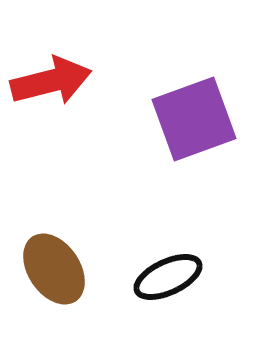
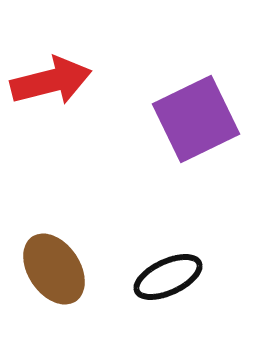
purple square: moved 2 px right; rotated 6 degrees counterclockwise
